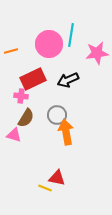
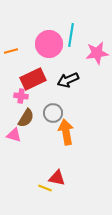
gray circle: moved 4 px left, 2 px up
